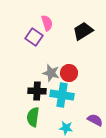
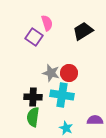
black cross: moved 4 px left, 6 px down
purple semicircle: rotated 28 degrees counterclockwise
cyan star: rotated 16 degrees clockwise
